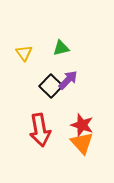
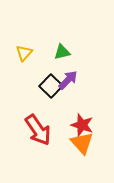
green triangle: moved 1 px right, 4 px down
yellow triangle: rotated 18 degrees clockwise
red arrow: moved 2 px left; rotated 24 degrees counterclockwise
